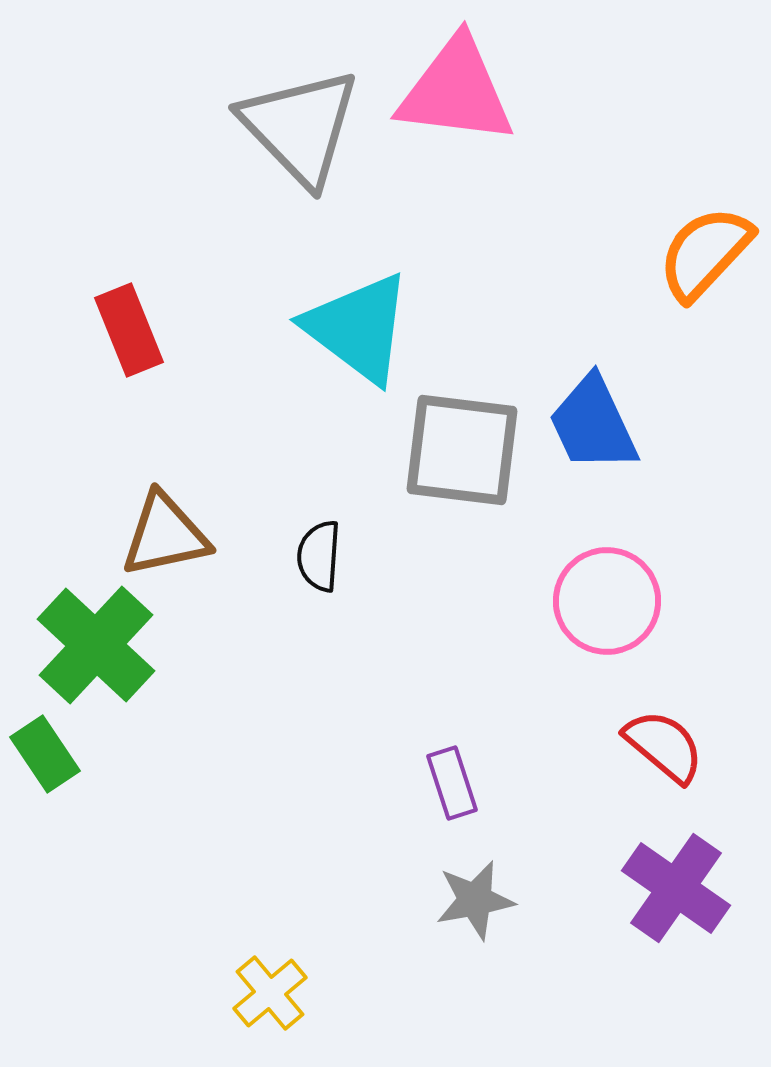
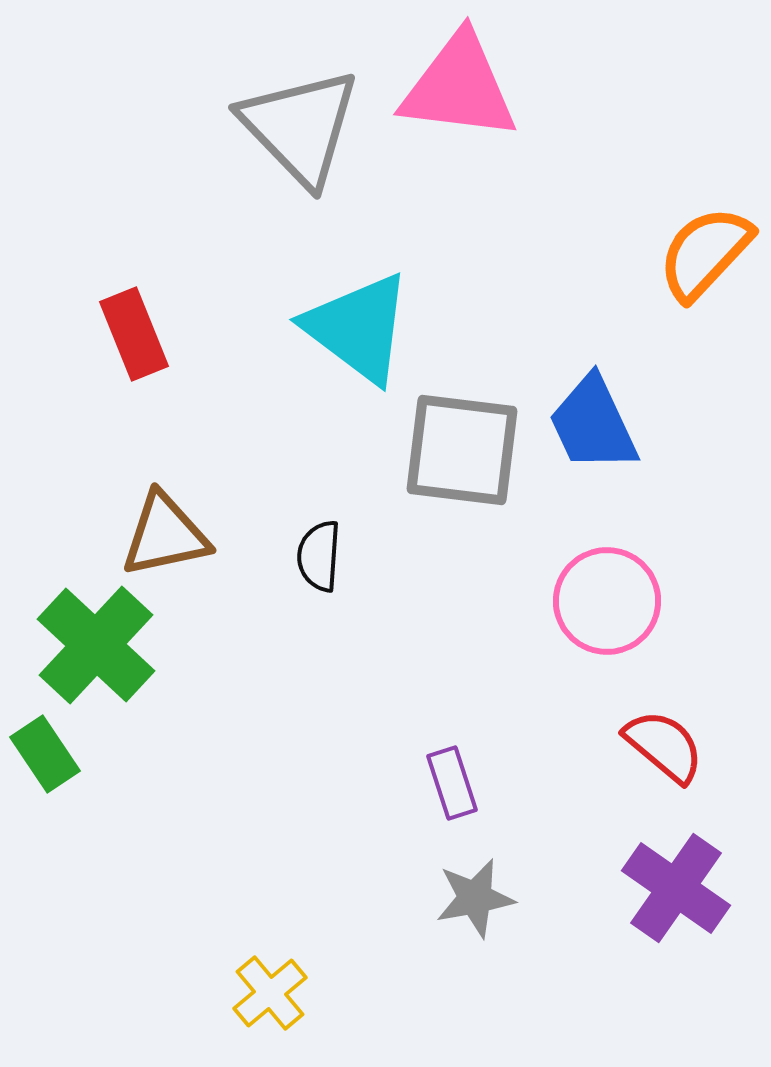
pink triangle: moved 3 px right, 4 px up
red rectangle: moved 5 px right, 4 px down
gray star: moved 2 px up
